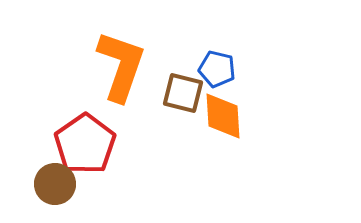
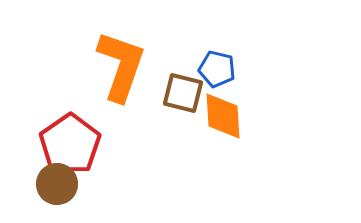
red pentagon: moved 15 px left
brown circle: moved 2 px right
